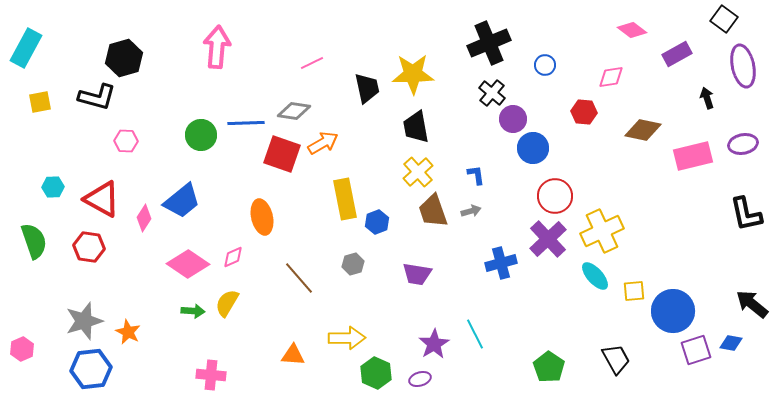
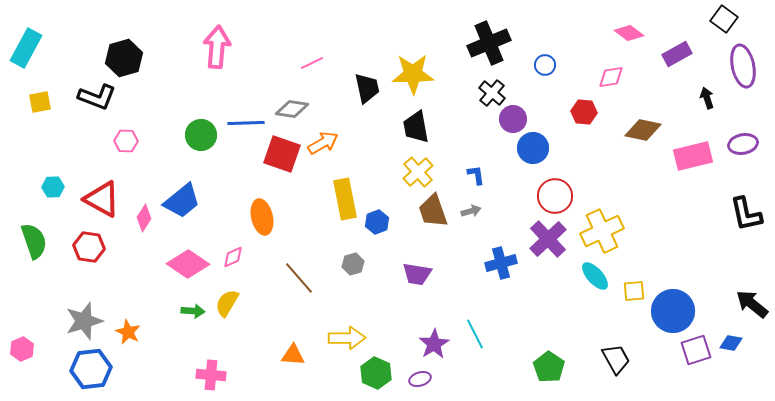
pink diamond at (632, 30): moved 3 px left, 3 px down
black L-shape at (97, 97): rotated 6 degrees clockwise
gray diamond at (294, 111): moved 2 px left, 2 px up
